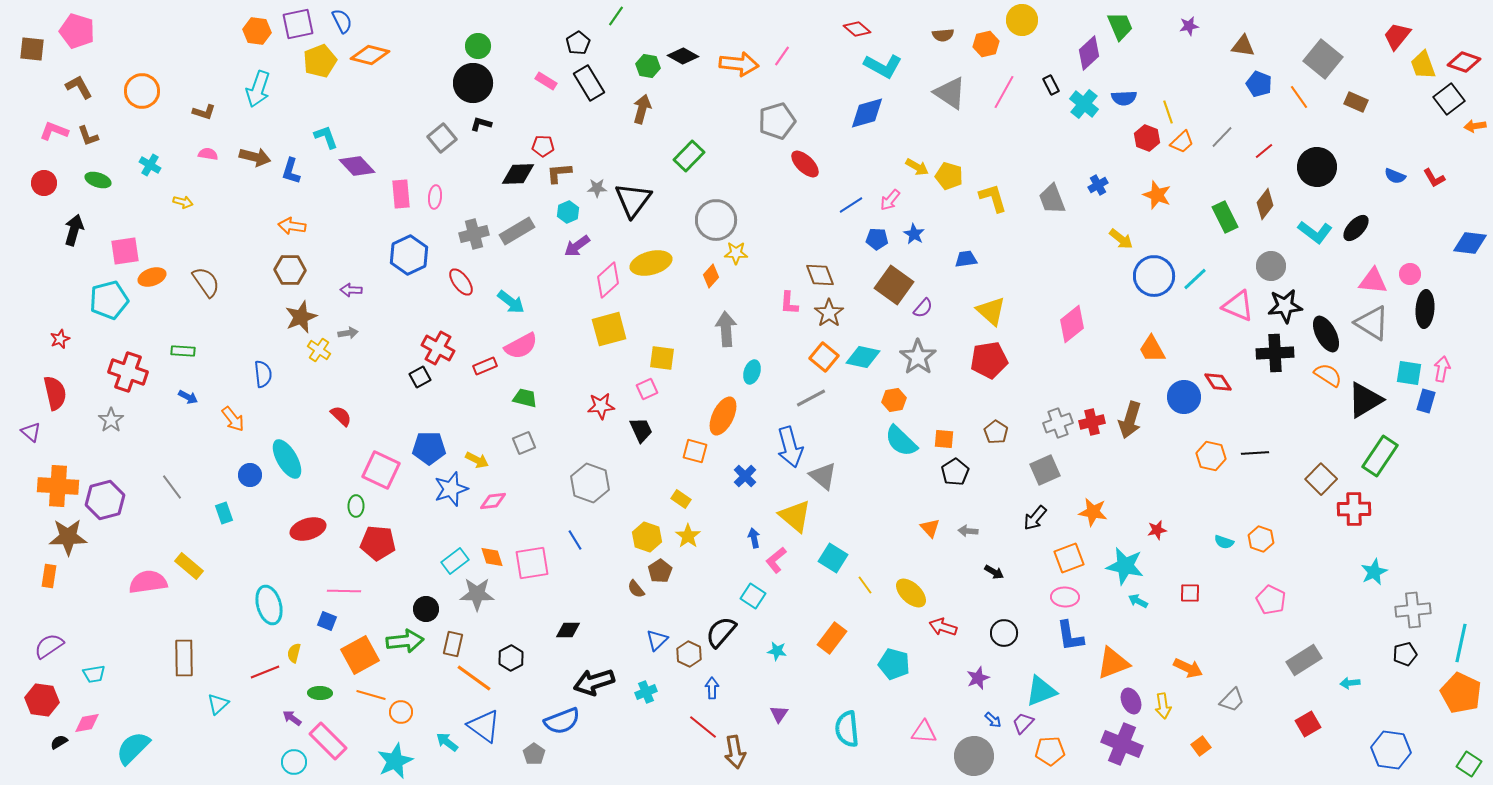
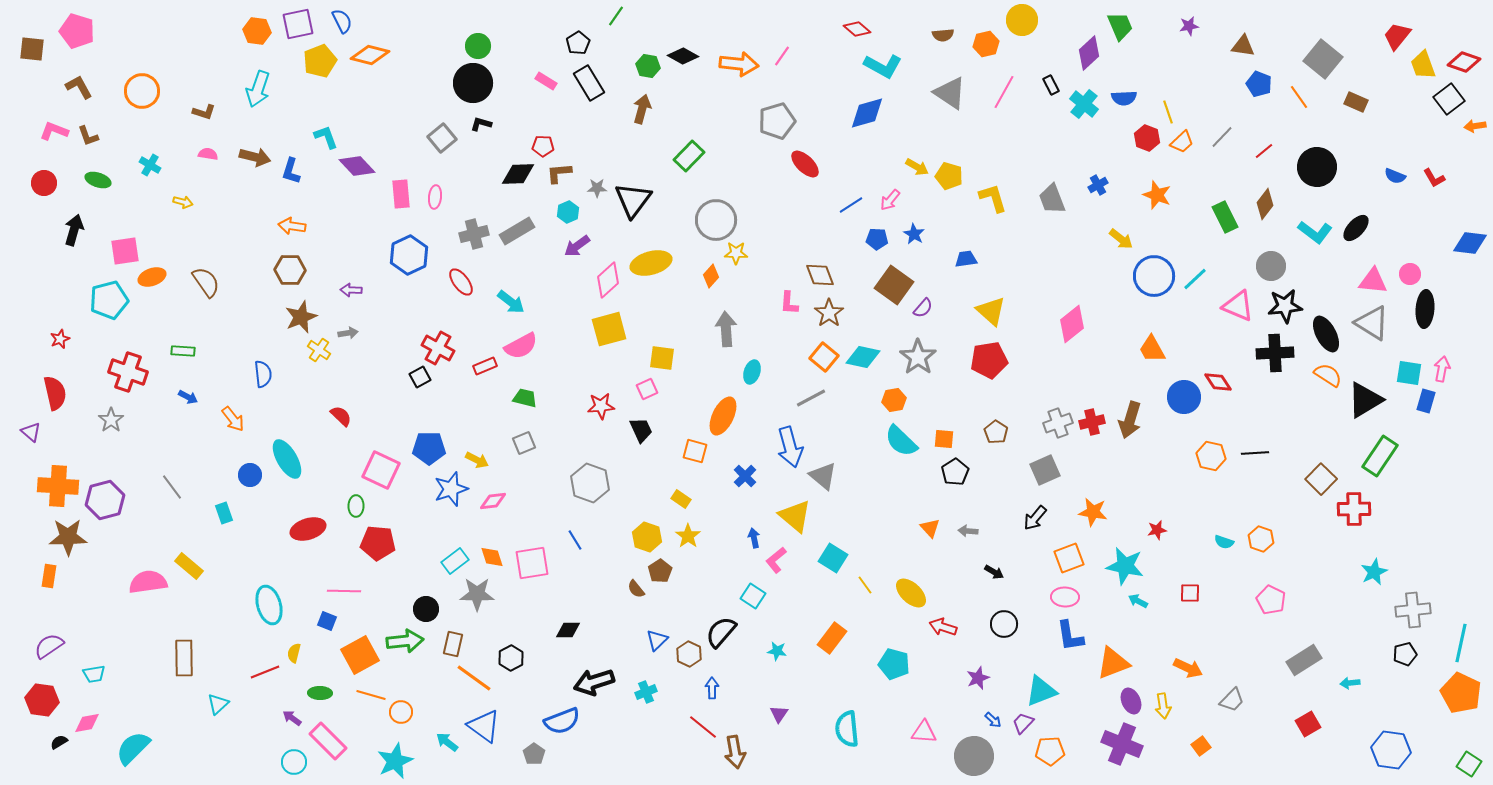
black circle at (1004, 633): moved 9 px up
